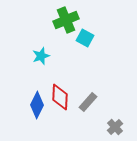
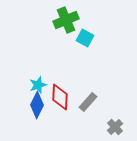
cyan star: moved 3 px left, 29 px down
